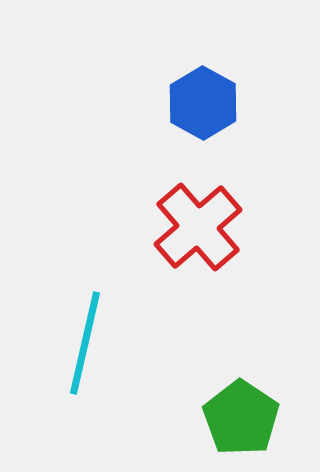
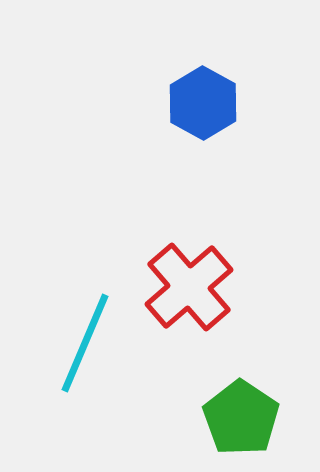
red cross: moved 9 px left, 60 px down
cyan line: rotated 10 degrees clockwise
